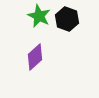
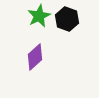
green star: rotated 20 degrees clockwise
